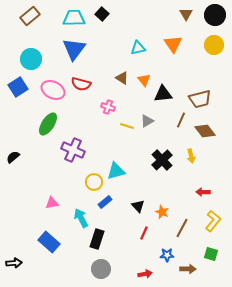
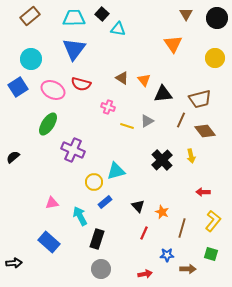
black circle at (215, 15): moved 2 px right, 3 px down
yellow circle at (214, 45): moved 1 px right, 13 px down
cyan triangle at (138, 48): moved 20 px left, 19 px up; rotated 21 degrees clockwise
cyan arrow at (81, 218): moved 1 px left, 2 px up
brown line at (182, 228): rotated 12 degrees counterclockwise
